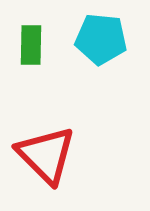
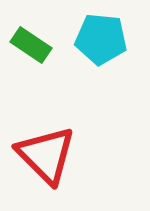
green rectangle: rotated 57 degrees counterclockwise
